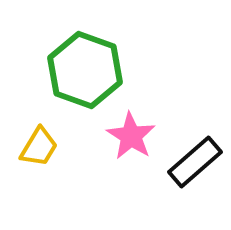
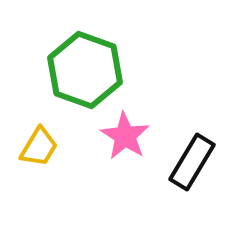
pink star: moved 6 px left
black rectangle: moved 3 px left; rotated 18 degrees counterclockwise
